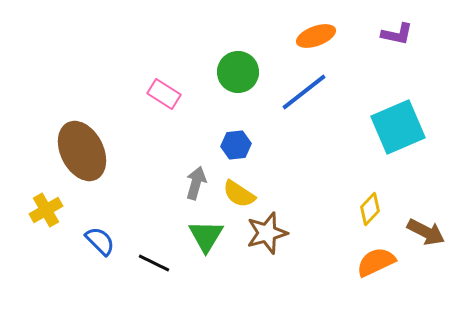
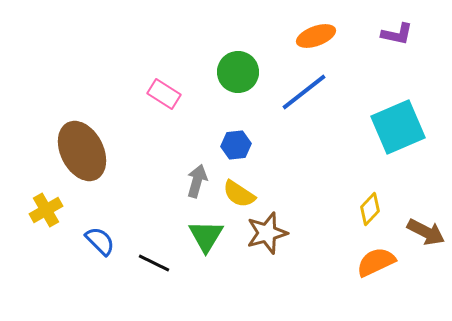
gray arrow: moved 1 px right, 2 px up
